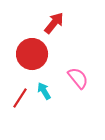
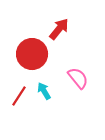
red arrow: moved 5 px right, 6 px down
red line: moved 1 px left, 2 px up
